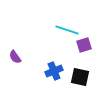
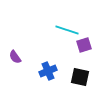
blue cross: moved 6 px left
